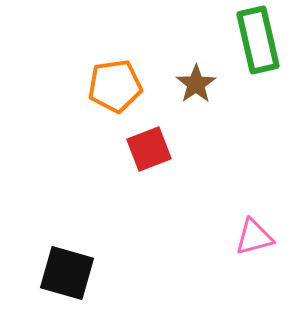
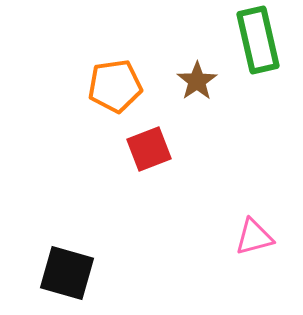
brown star: moved 1 px right, 3 px up
